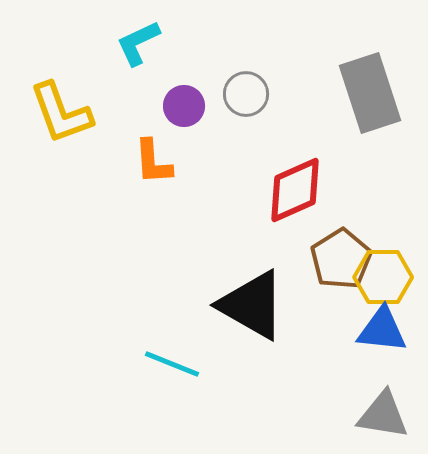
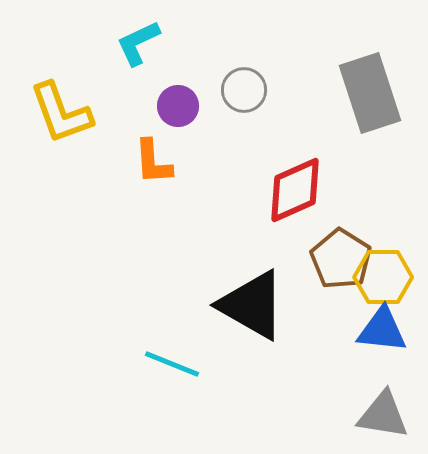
gray circle: moved 2 px left, 4 px up
purple circle: moved 6 px left
brown pentagon: rotated 8 degrees counterclockwise
